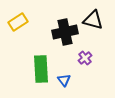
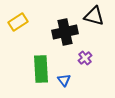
black triangle: moved 1 px right, 4 px up
